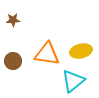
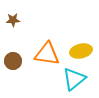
cyan triangle: moved 1 px right, 2 px up
